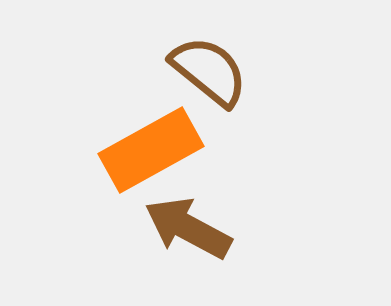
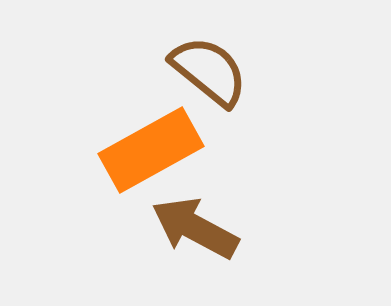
brown arrow: moved 7 px right
